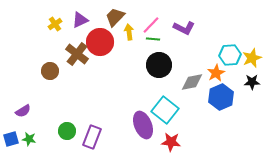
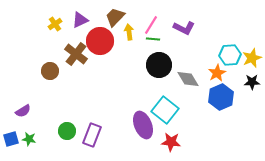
pink line: rotated 12 degrees counterclockwise
red circle: moved 1 px up
brown cross: moved 1 px left
orange star: moved 1 px right
gray diamond: moved 4 px left, 3 px up; rotated 70 degrees clockwise
purple rectangle: moved 2 px up
